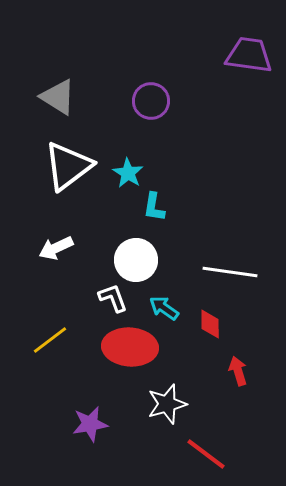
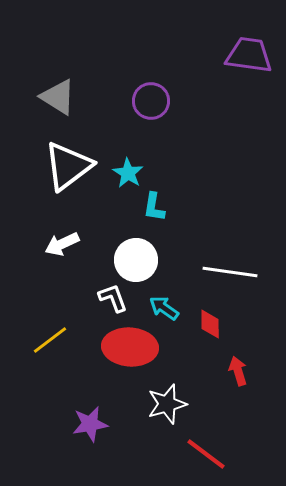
white arrow: moved 6 px right, 4 px up
